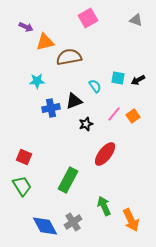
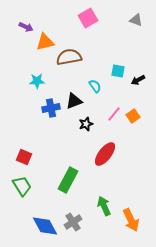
cyan square: moved 7 px up
